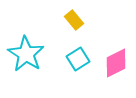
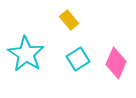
yellow rectangle: moved 5 px left
pink diamond: rotated 40 degrees counterclockwise
